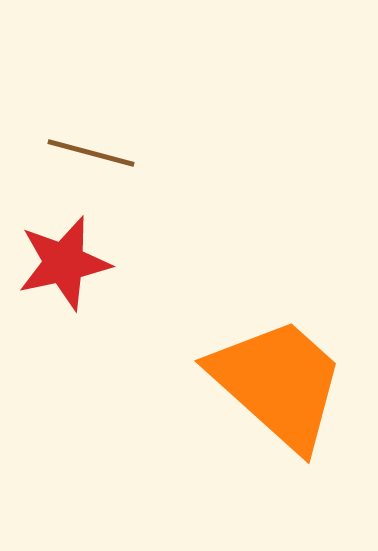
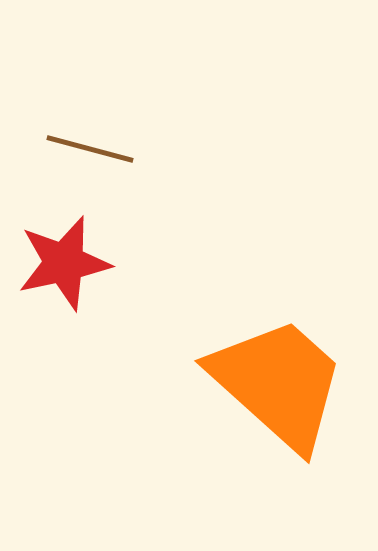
brown line: moved 1 px left, 4 px up
